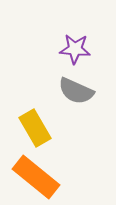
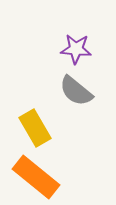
purple star: moved 1 px right
gray semicircle: rotated 15 degrees clockwise
